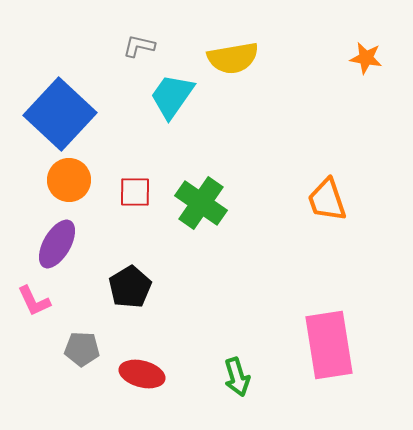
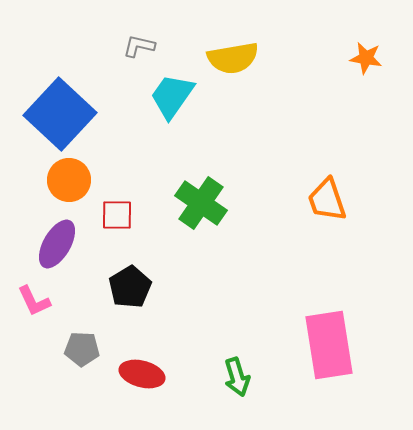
red square: moved 18 px left, 23 px down
